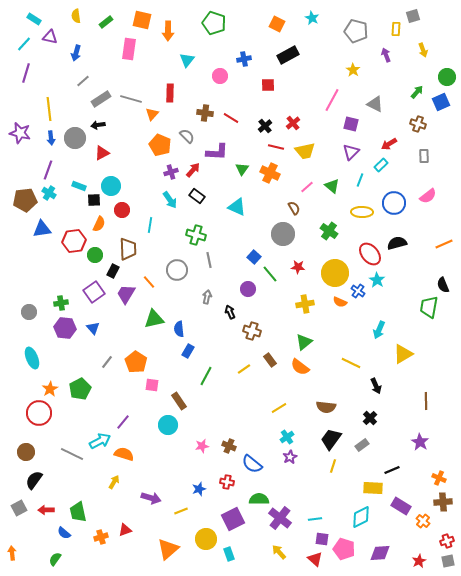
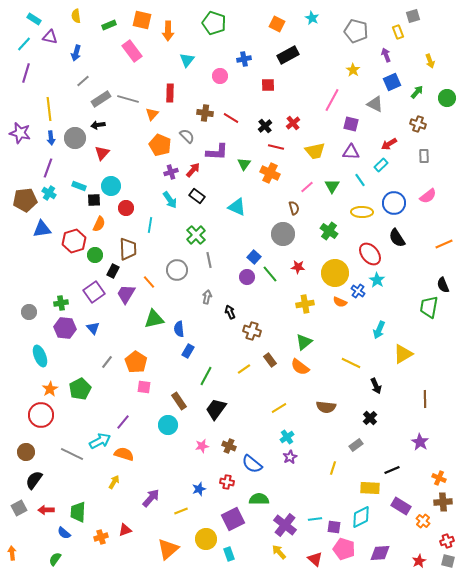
green rectangle at (106, 22): moved 3 px right, 3 px down; rotated 16 degrees clockwise
yellow rectangle at (396, 29): moved 2 px right, 3 px down; rotated 24 degrees counterclockwise
pink rectangle at (129, 49): moved 3 px right, 2 px down; rotated 45 degrees counterclockwise
yellow arrow at (423, 50): moved 7 px right, 11 px down
green circle at (447, 77): moved 21 px down
gray line at (131, 99): moved 3 px left
blue square at (441, 102): moved 49 px left, 20 px up
yellow trapezoid at (305, 151): moved 10 px right
purple triangle at (351, 152): rotated 48 degrees clockwise
red triangle at (102, 153): rotated 21 degrees counterclockwise
green triangle at (242, 169): moved 2 px right, 5 px up
purple line at (48, 170): moved 2 px up
cyan line at (360, 180): rotated 56 degrees counterclockwise
green triangle at (332, 186): rotated 21 degrees clockwise
brown semicircle at (294, 208): rotated 16 degrees clockwise
red circle at (122, 210): moved 4 px right, 2 px up
green cross at (196, 235): rotated 30 degrees clockwise
red hexagon at (74, 241): rotated 10 degrees counterclockwise
black semicircle at (397, 243): moved 5 px up; rotated 108 degrees counterclockwise
purple circle at (248, 289): moved 1 px left, 12 px up
cyan ellipse at (32, 358): moved 8 px right, 2 px up
pink square at (152, 385): moved 8 px left, 2 px down
brown line at (426, 401): moved 1 px left, 2 px up
red circle at (39, 413): moved 2 px right, 2 px down
black trapezoid at (331, 439): moved 115 px left, 30 px up
gray rectangle at (362, 445): moved 6 px left
yellow line at (333, 466): moved 2 px down
yellow rectangle at (373, 488): moved 3 px left
purple arrow at (151, 498): rotated 66 degrees counterclockwise
green trapezoid at (78, 512): rotated 15 degrees clockwise
purple cross at (280, 518): moved 5 px right, 7 px down
purple square at (322, 539): moved 12 px right, 12 px up
gray square at (448, 561): rotated 24 degrees clockwise
